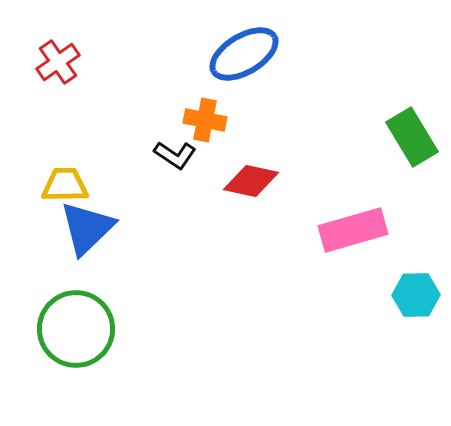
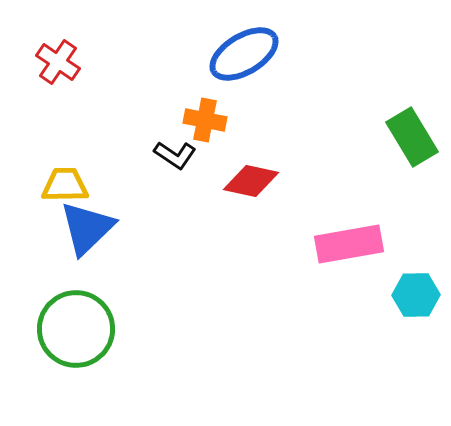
red cross: rotated 21 degrees counterclockwise
pink rectangle: moved 4 px left, 14 px down; rotated 6 degrees clockwise
